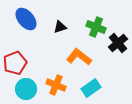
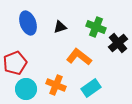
blue ellipse: moved 2 px right, 4 px down; rotated 20 degrees clockwise
